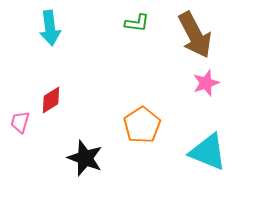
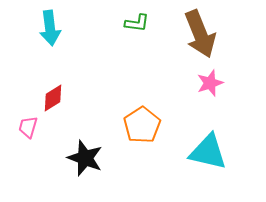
brown arrow: moved 5 px right, 1 px up; rotated 6 degrees clockwise
pink star: moved 4 px right
red diamond: moved 2 px right, 2 px up
pink trapezoid: moved 8 px right, 5 px down
cyan triangle: rotated 9 degrees counterclockwise
